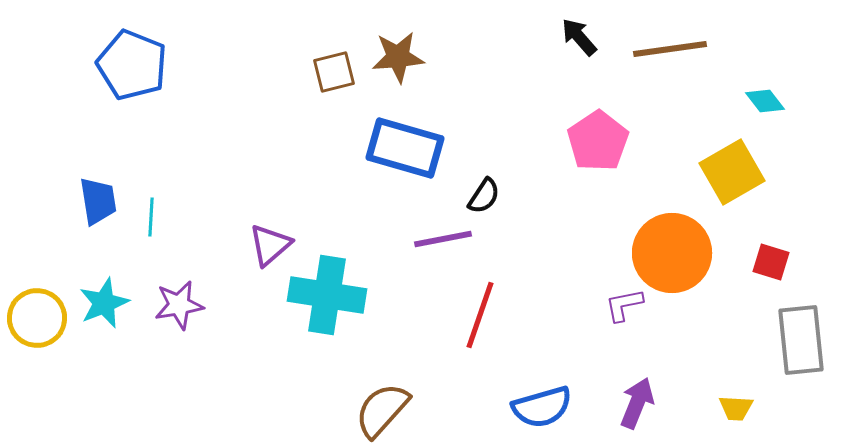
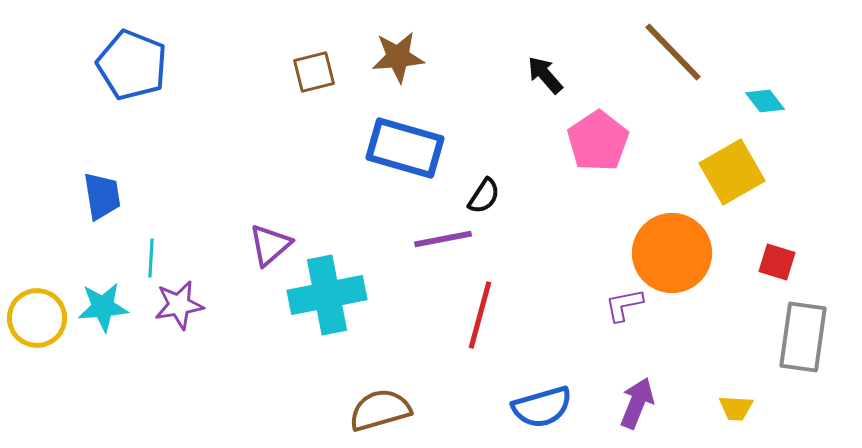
black arrow: moved 34 px left, 38 px down
brown line: moved 3 px right, 3 px down; rotated 54 degrees clockwise
brown square: moved 20 px left
blue trapezoid: moved 4 px right, 5 px up
cyan line: moved 41 px down
red square: moved 6 px right
cyan cross: rotated 20 degrees counterclockwise
cyan star: moved 1 px left, 4 px down; rotated 18 degrees clockwise
red line: rotated 4 degrees counterclockwise
gray rectangle: moved 2 px right, 3 px up; rotated 14 degrees clockwise
brown semicircle: moved 2 px left; rotated 32 degrees clockwise
